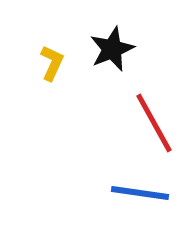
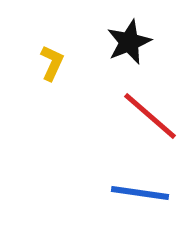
black star: moved 17 px right, 7 px up
red line: moved 4 px left, 7 px up; rotated 20 degrees counterclockwise
